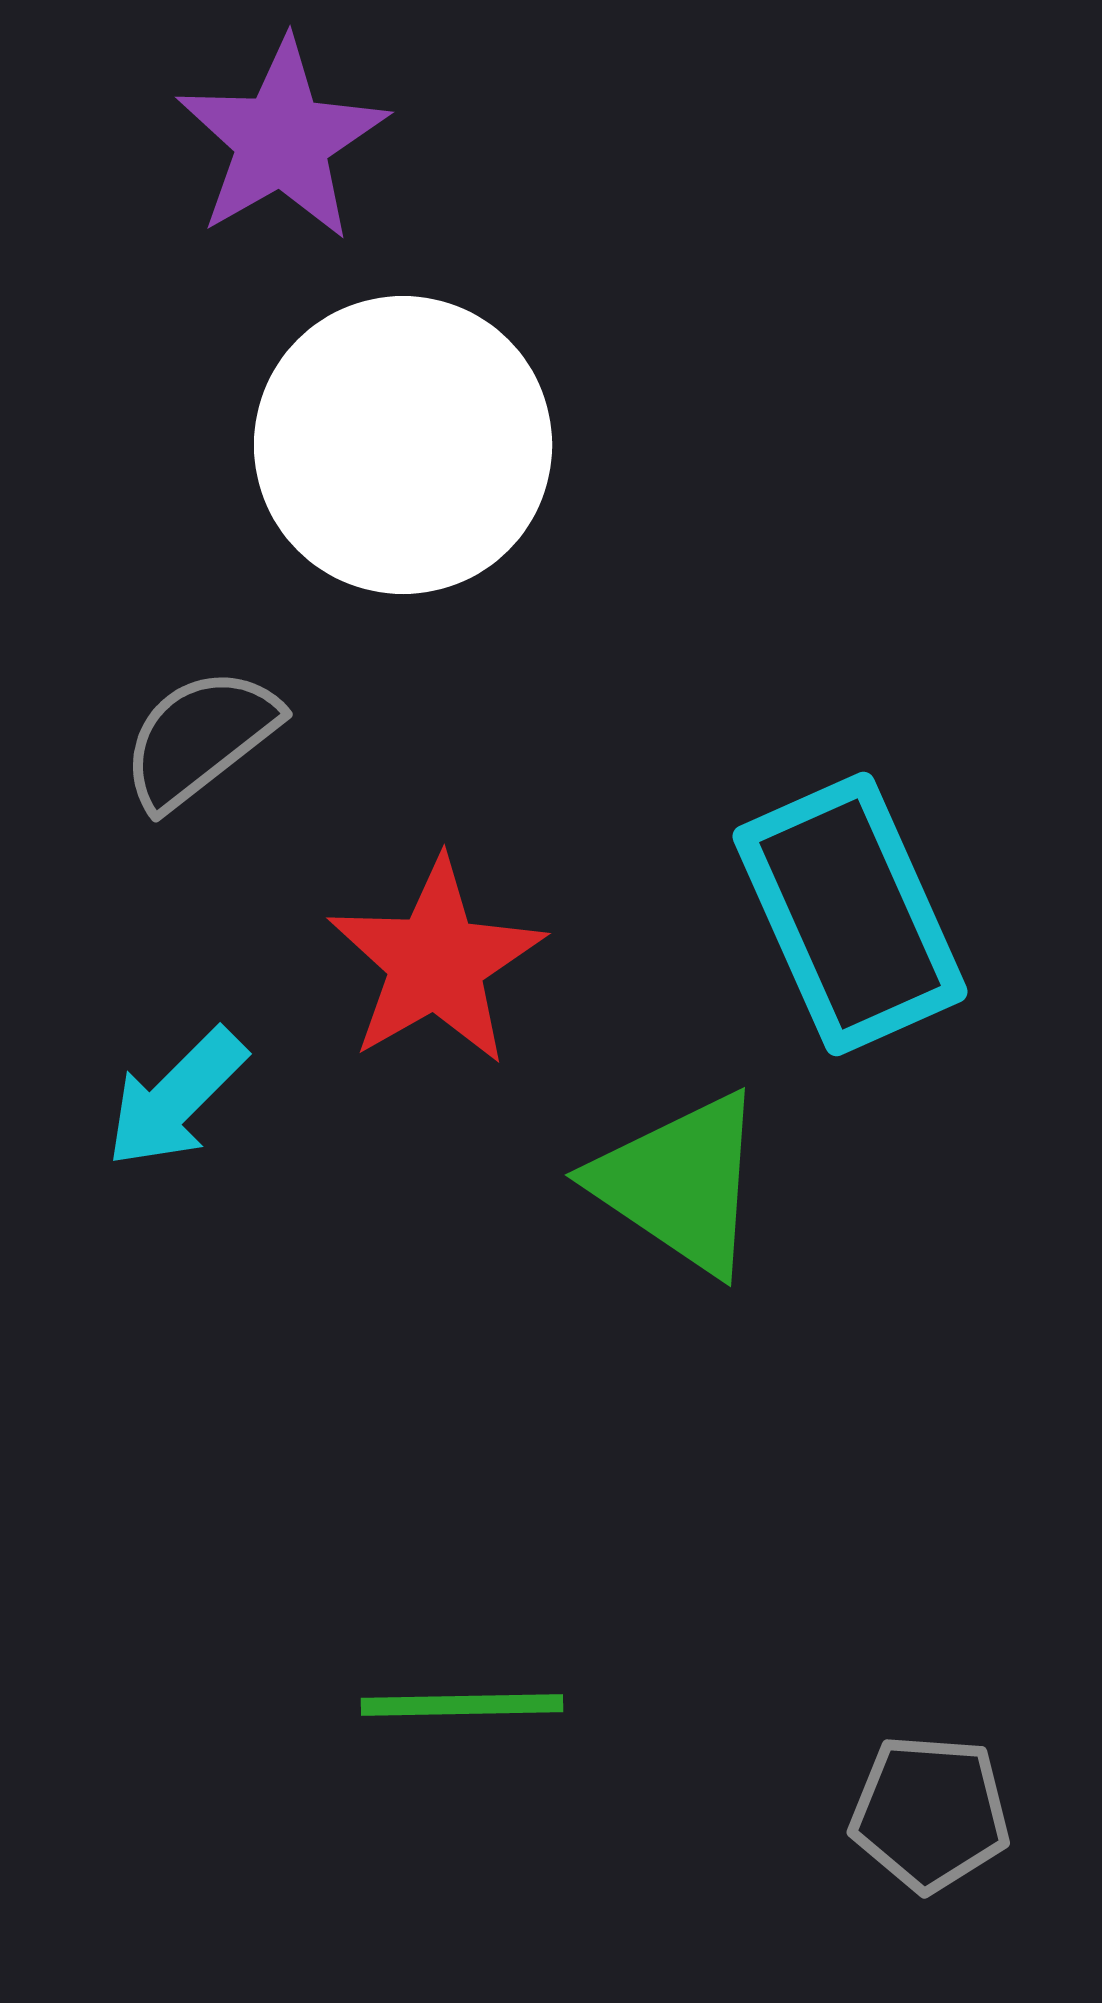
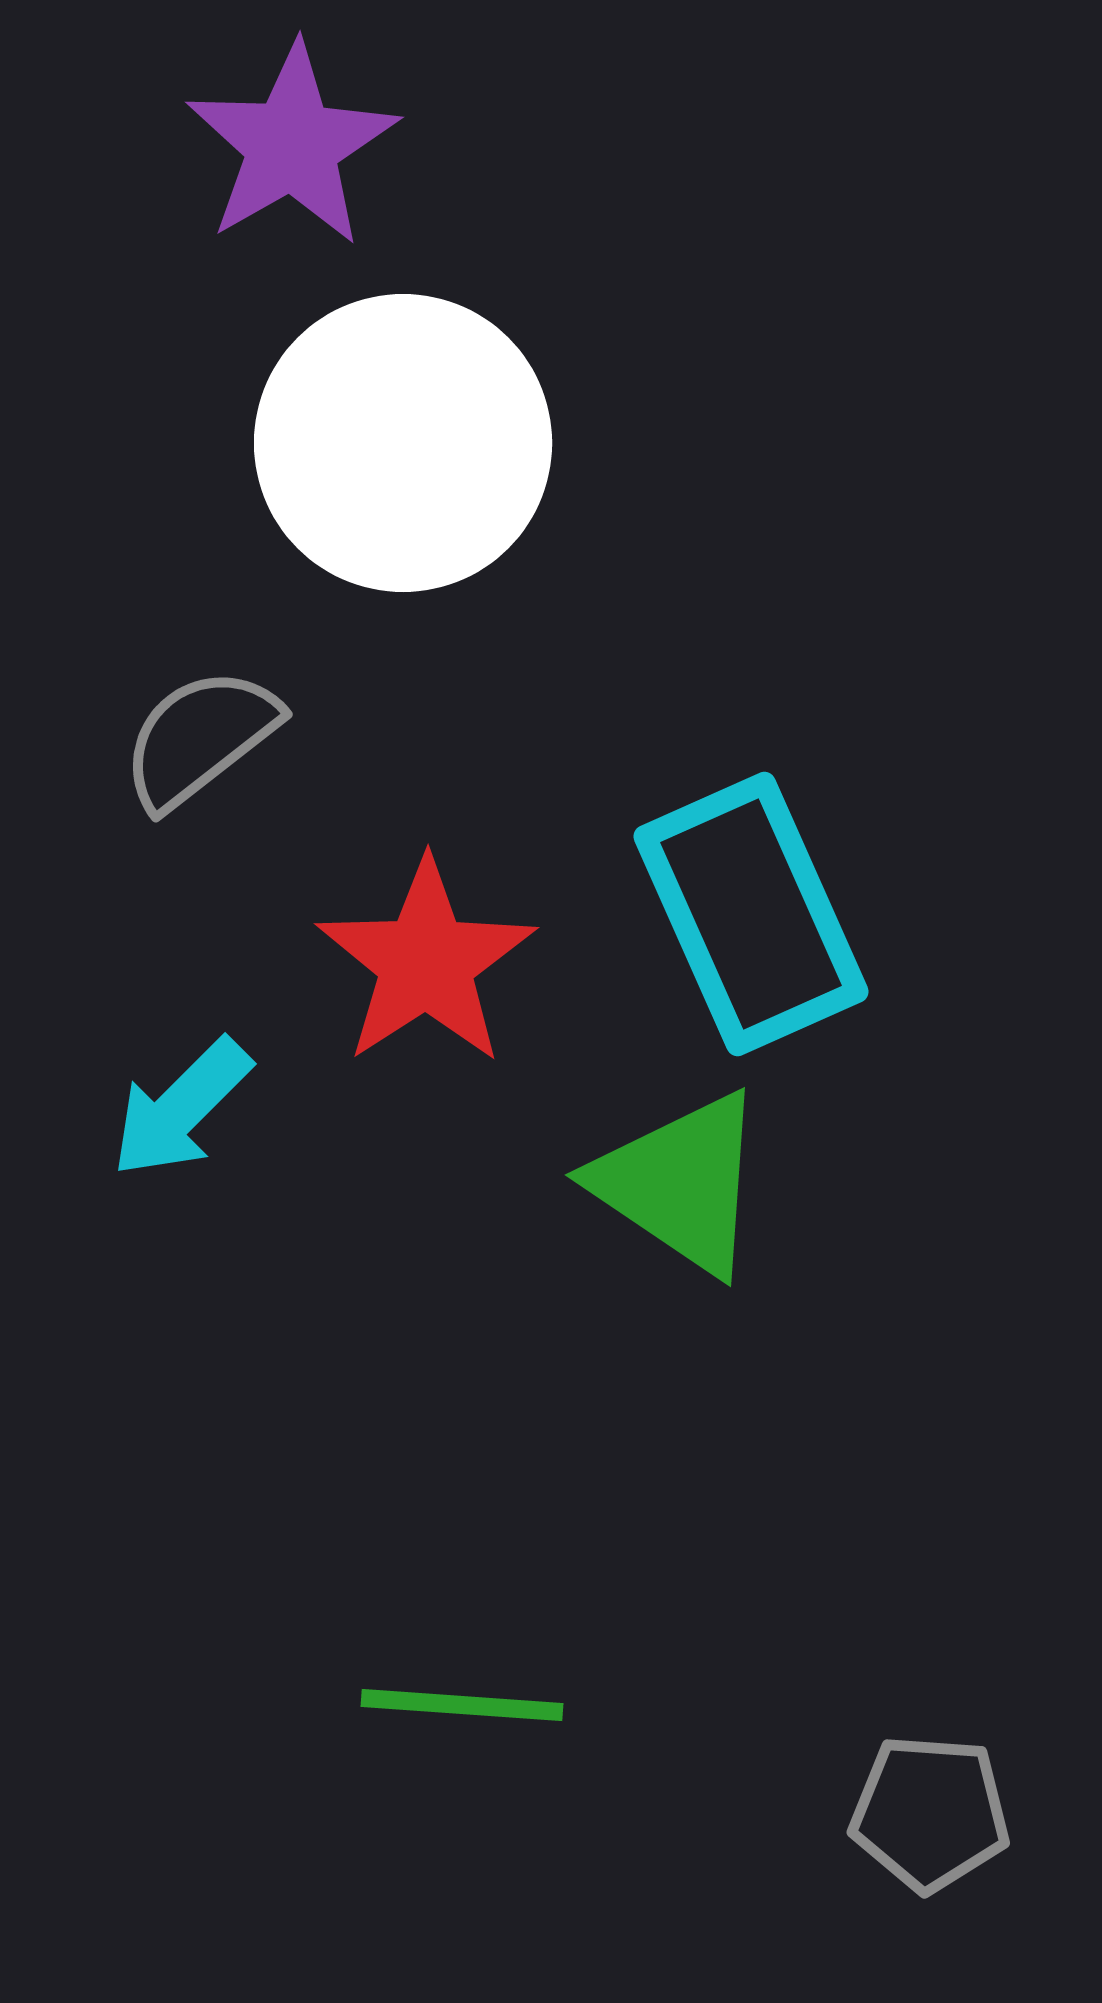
purple star: moved 10 px right, 5 px down
white circle: moved 2 px up
cyan rectangle: moved 99 px left
red star: moved 10 px left; rotated 3 degrees counterclockwise
cyan arrow: moved 5 px right, 10 px down
green line: rotated 5 degrees clockwise
